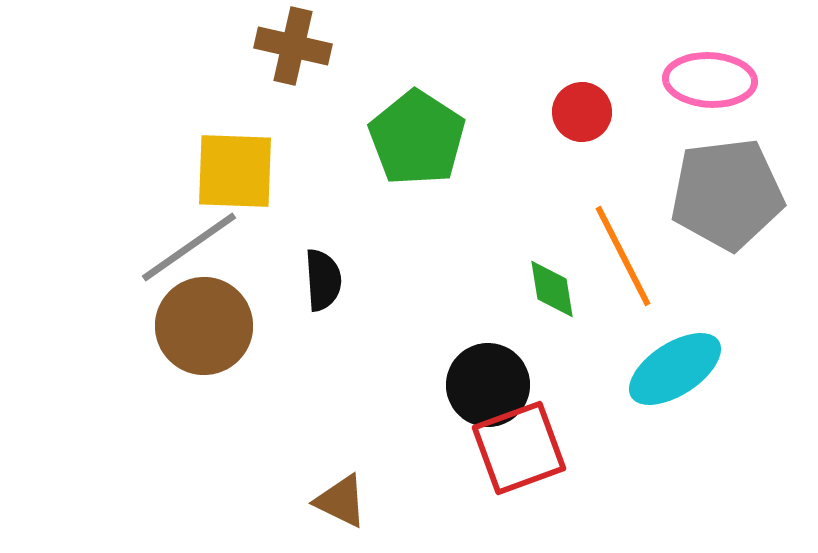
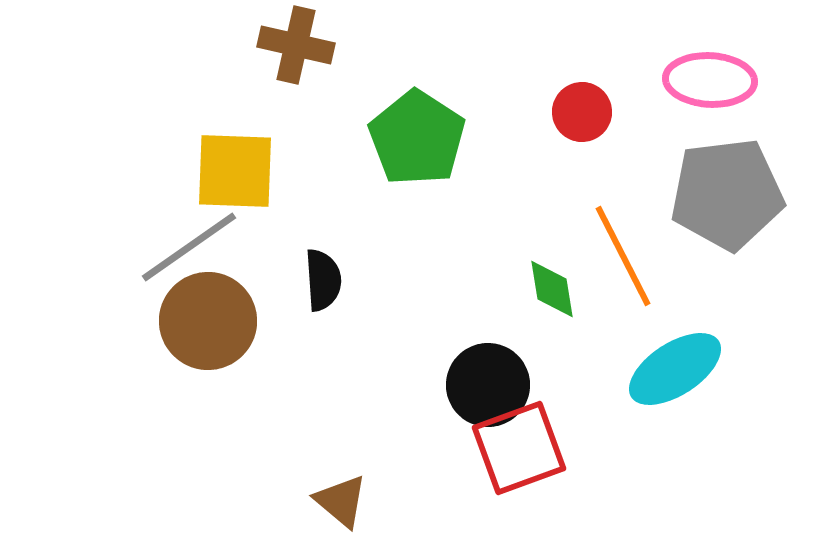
brown cross: moved 3 px right, 1 px up
brown circle: moved 4 px right, 5 px up
brown triangle: rotated 14 degrees clockwise
